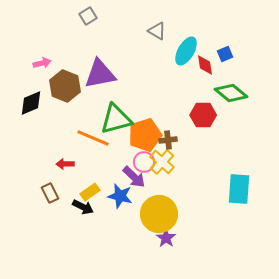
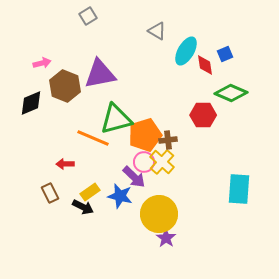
green diamond: rotated 16 degrees counterclockwise
